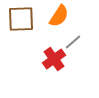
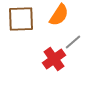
orange semicircle: moved 1 px up
